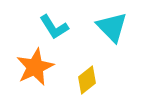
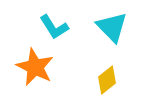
orange star: rotated 21 degrees counterclockwise
yellow diamond: moved 20 px right
